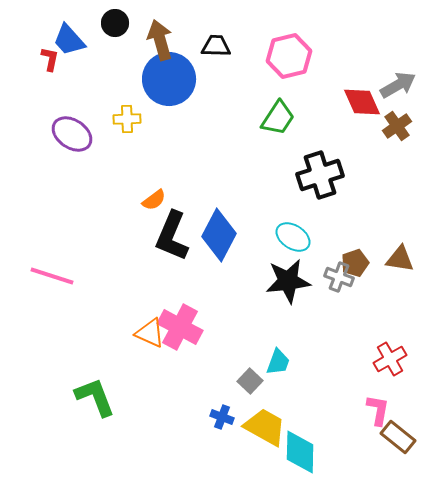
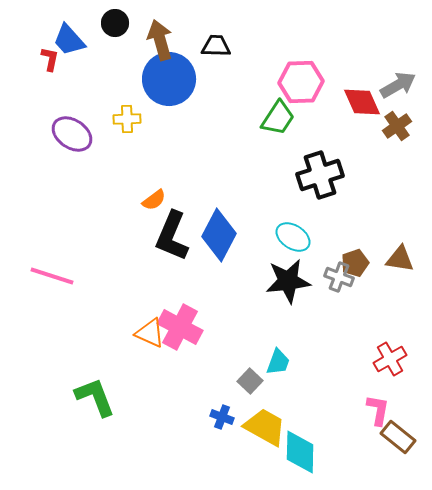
pink hexagon: moved 12 px right, 26 px down; rotated 12 degrees clockwise
